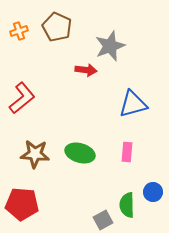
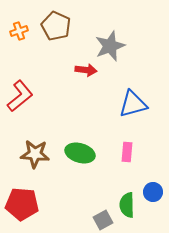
brown pentagon: moved 1 px left, 1 px up
red L-shape: moved 2 px left, 2 px up
